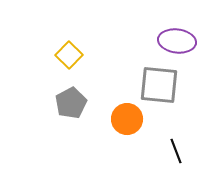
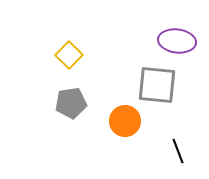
gray square: moved 2 px left
gray pentagon: rotated 20 degrees clockwise
orange circle: moved 2 px left, 2 px down
black line: moved 2 px right
